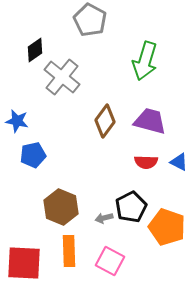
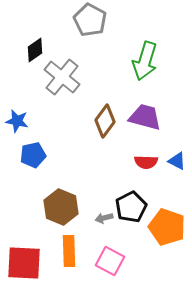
purple trapezoid: moved 5 px left, 4 px up
blue triangle: moved 2 px left, 1 px up
